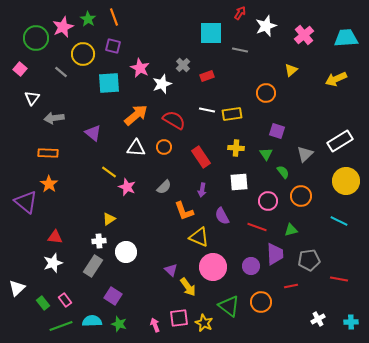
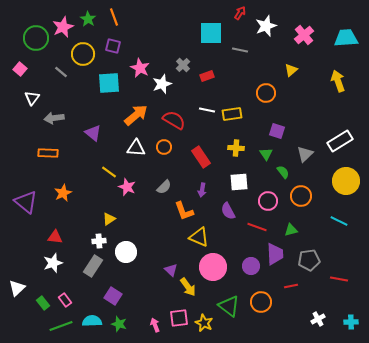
yellow arrow at (336, 79): moved 2 px right, 2 px down; rotated 95 degrees clockwise
orange star at (49, 184): moved 14 px right, 9 px down; rotated 12 degrees clockwise
purple semicircle at (222, 216): moved 6 px right, 5 px up
